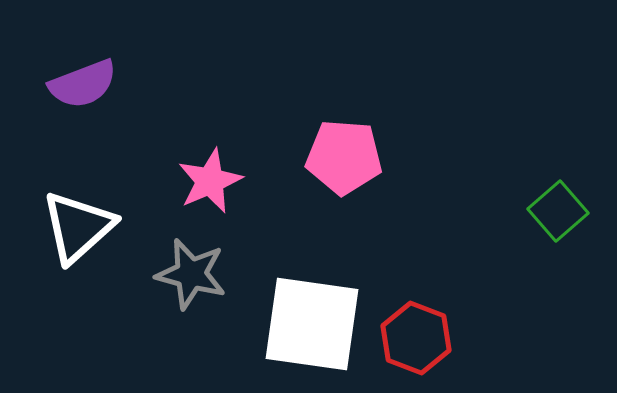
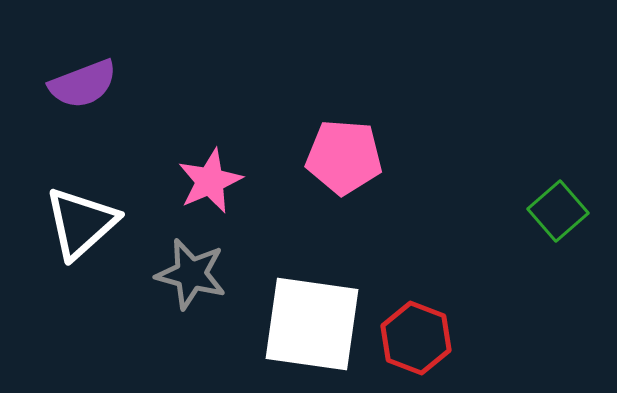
white triangle: moved 3 px right, 4 px up
